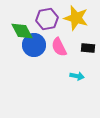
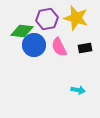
green diamond: rotated 55 degrees counterclockwise
black rectangle: moved 3 px left; rotated 16 degrees counterclockwise
cyan arrow: moved 1 px right, 14 px down
